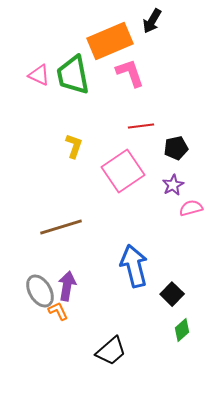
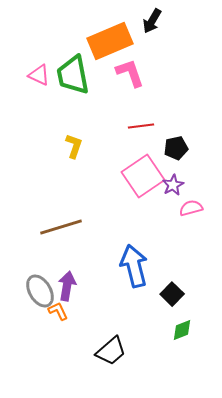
pink square: moved 20 px right, 5 px down
green diamond: rotated 20 degrees clockwise
